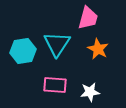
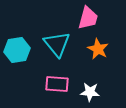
cyan triangle: rotated 12 degrees counterclockwise
cyan hexagon: moved 6 px left, 1 px up
pink rectangle: moved 2 px right, 1 px up
white star: rotated 12 degrees clockwise
